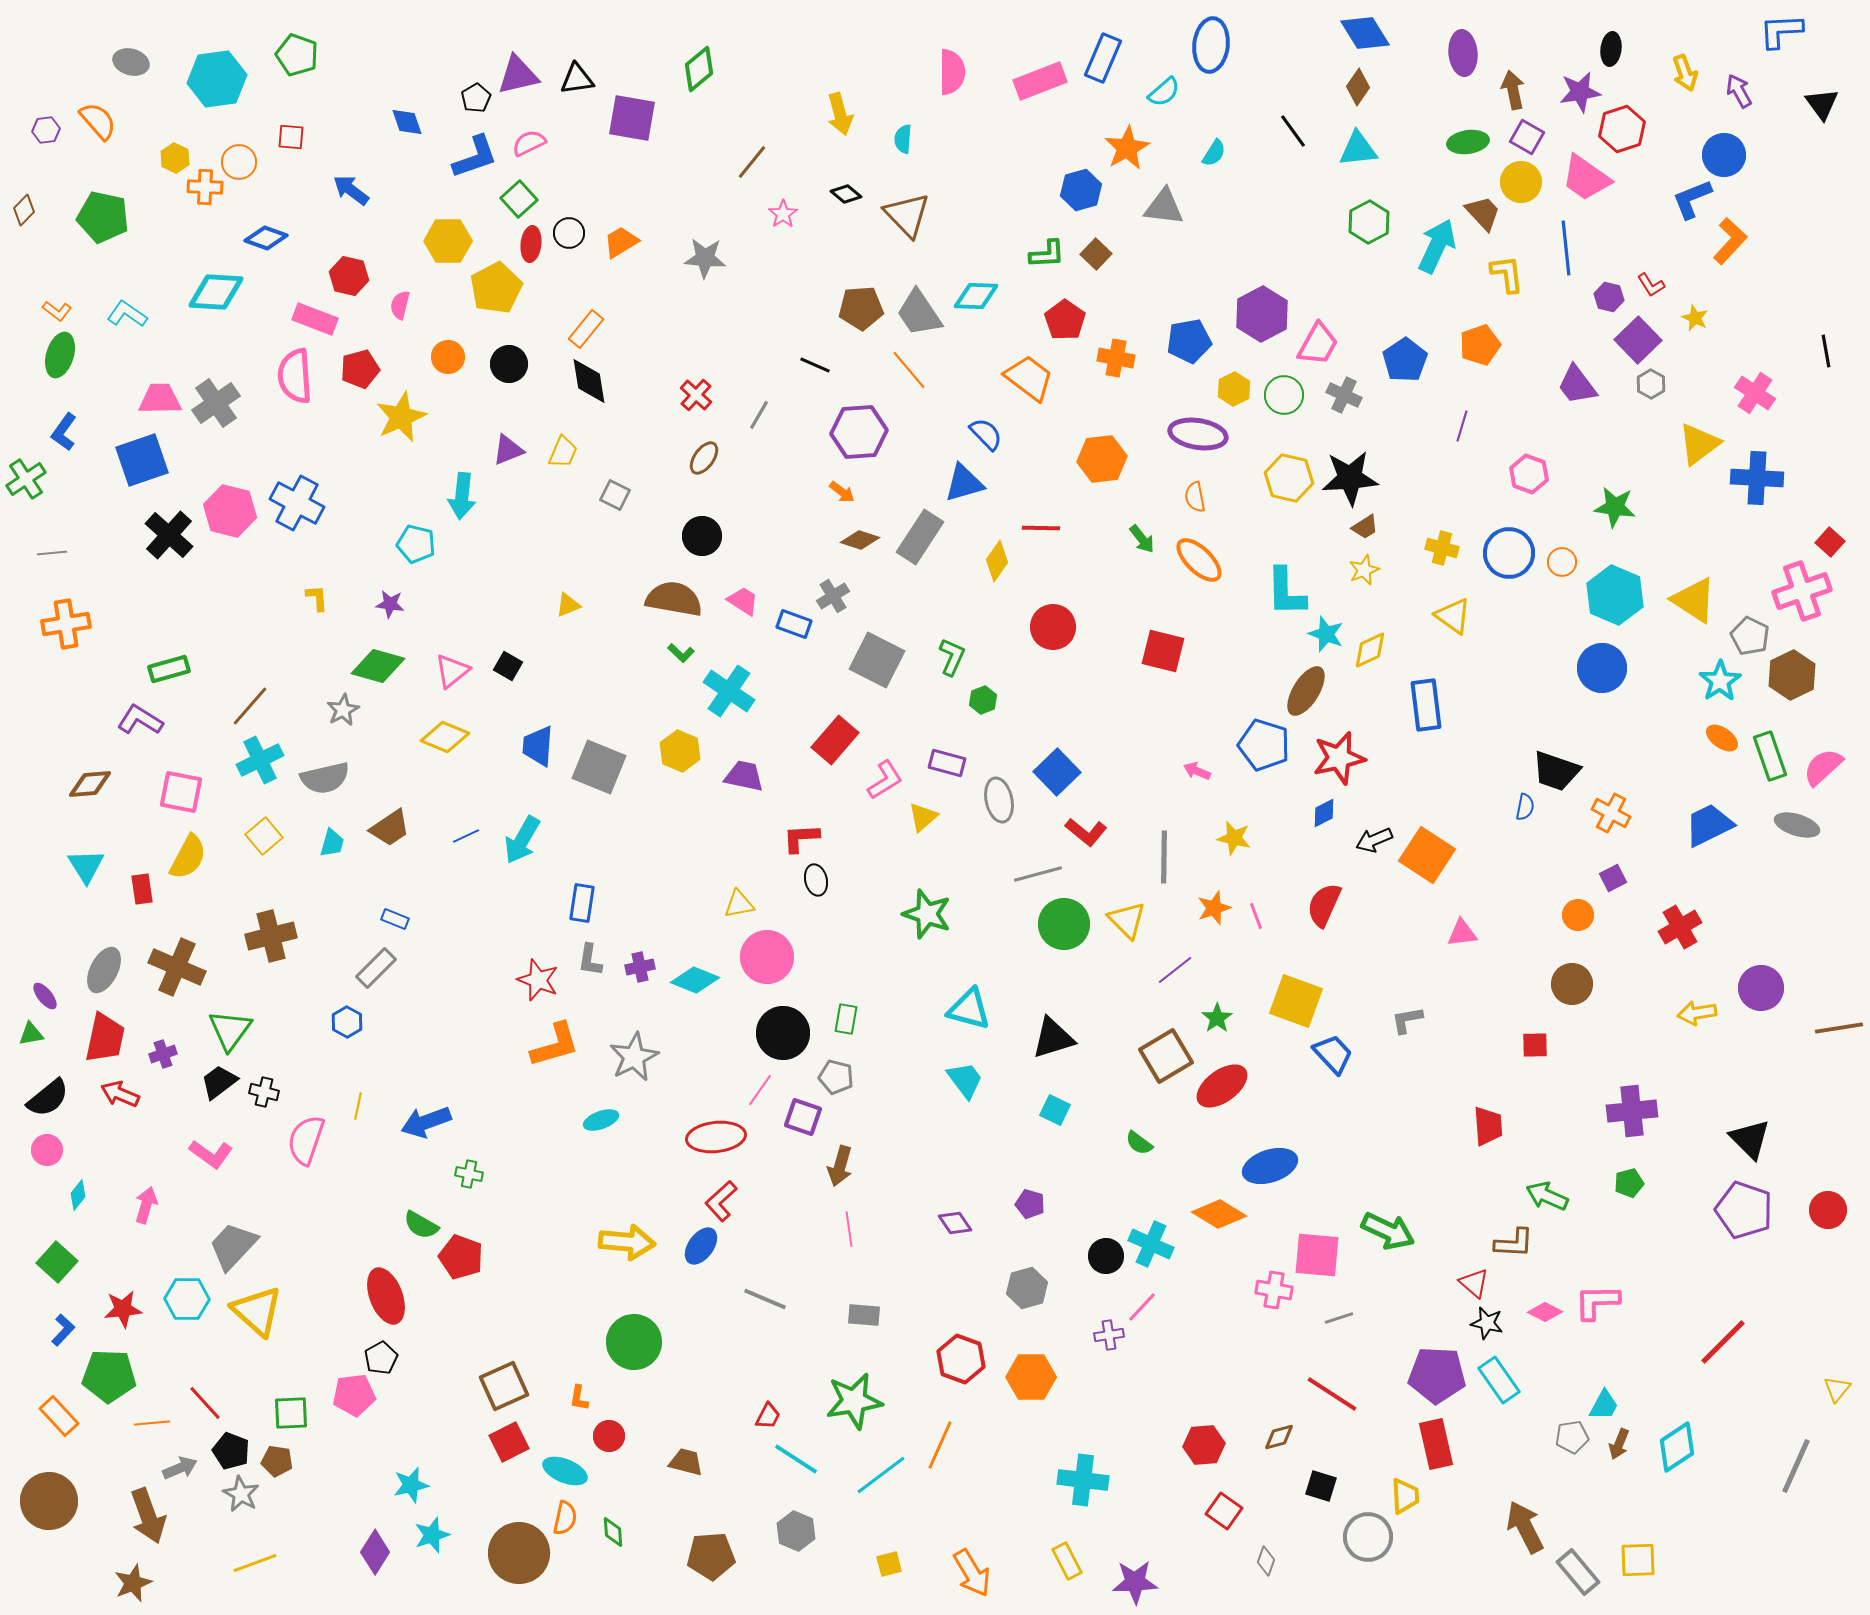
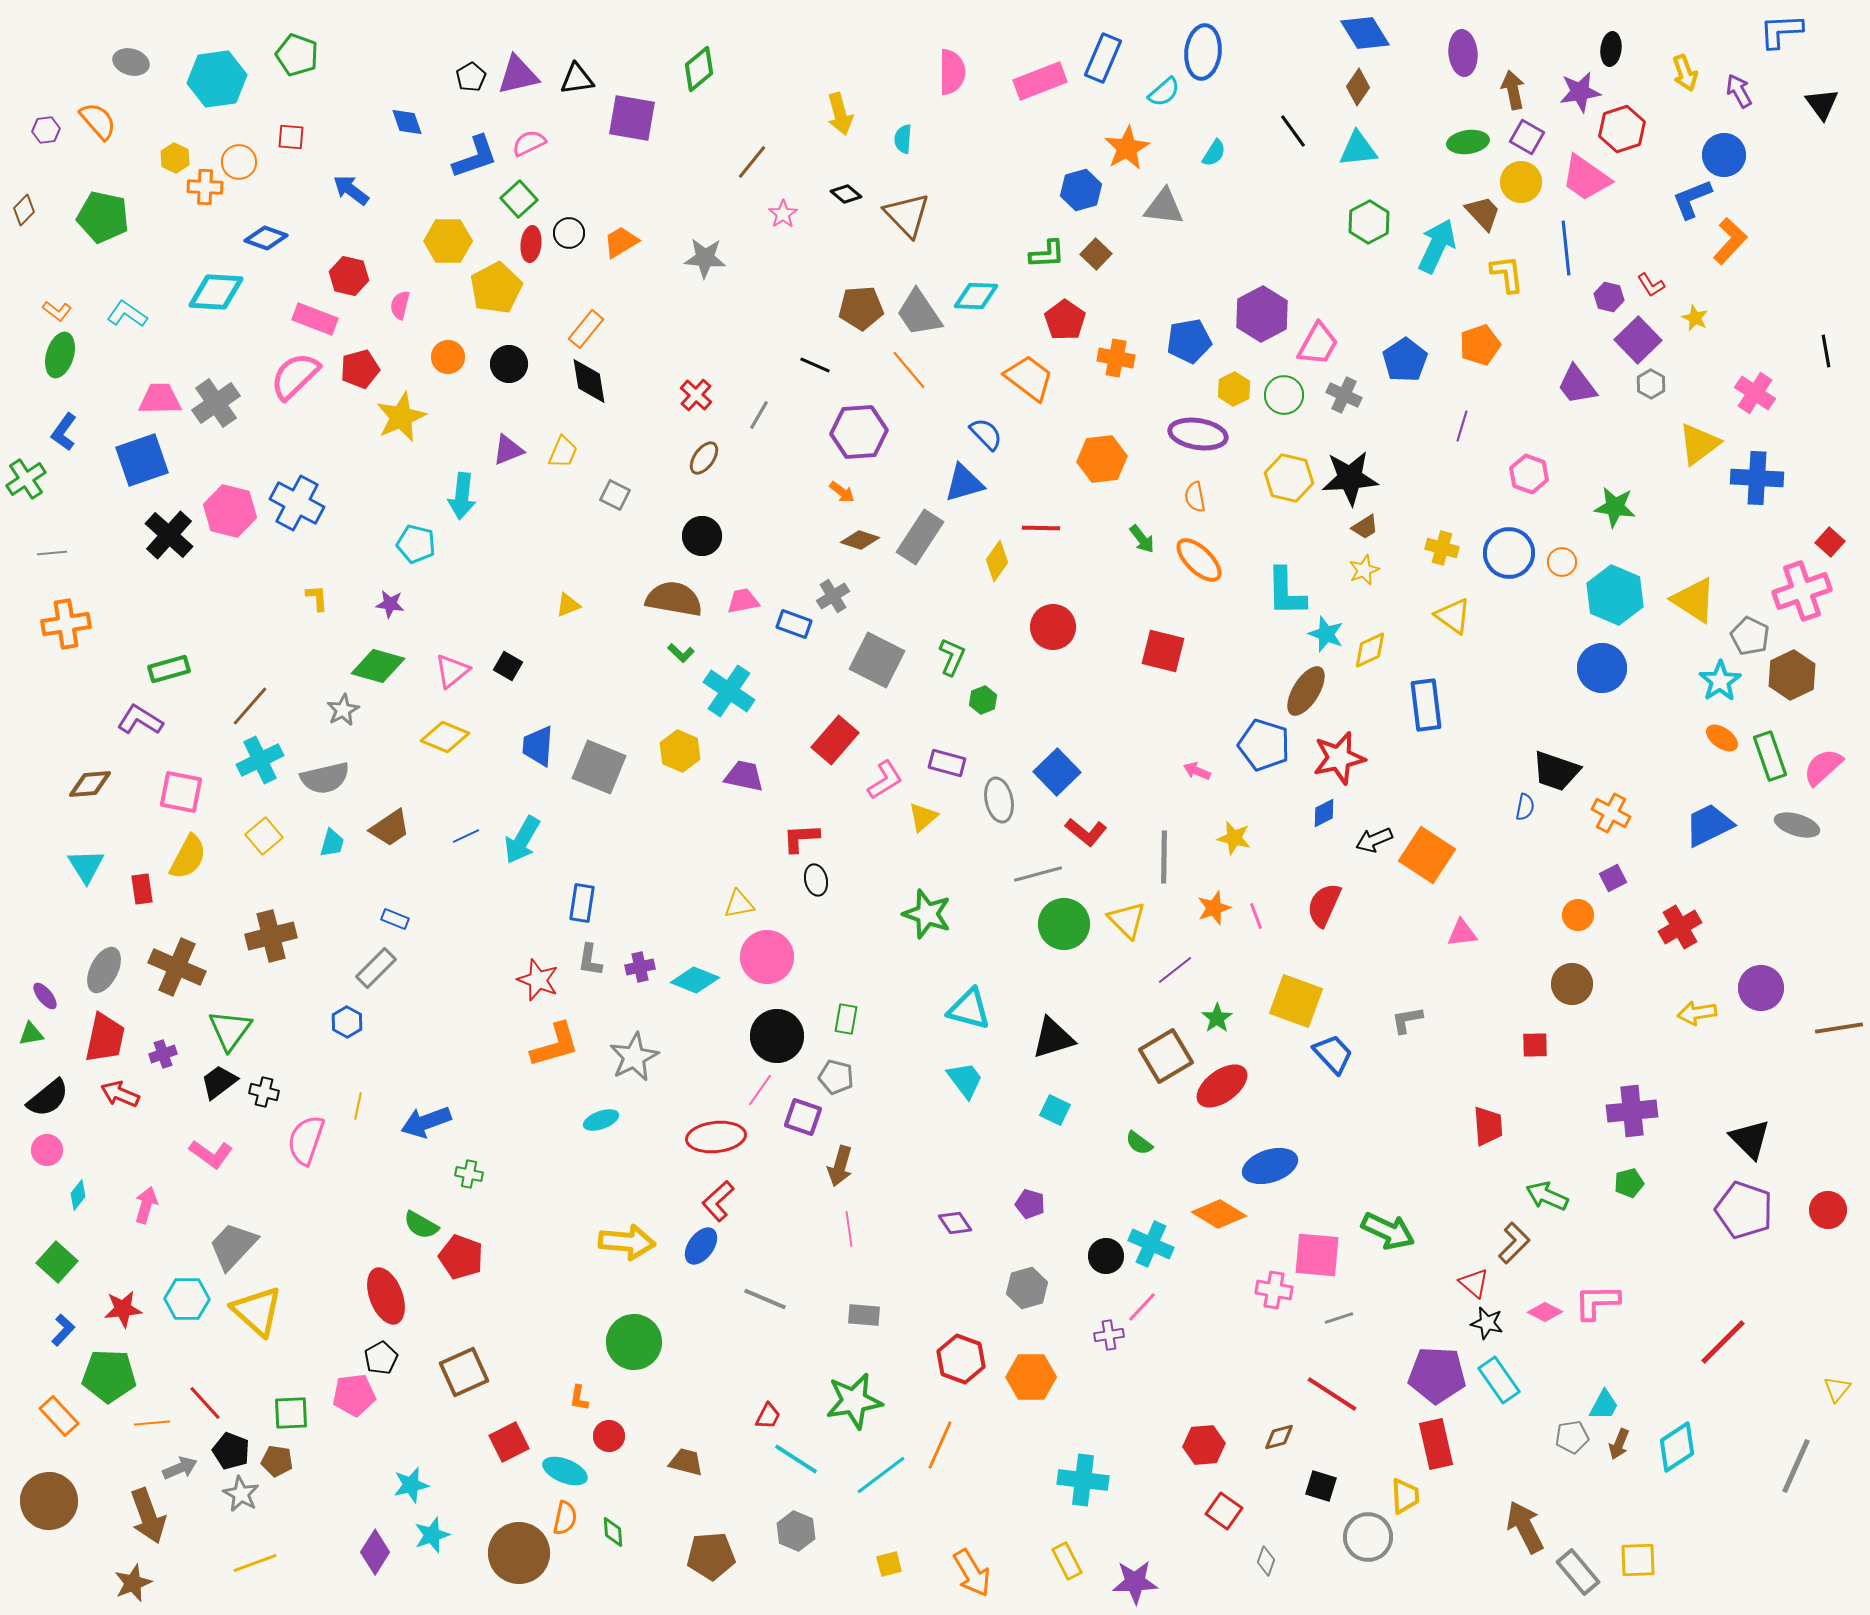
blue ellipse at (1211, 45): moved 8 px left, 7 px down
black pentagon at (476, 98): moved 5 px left, 21 px up
pink semicircle at (295, 376): rotated 50 degrees clockwise
pink trapezoid at (743, 601): rotated 44 degrees counterclockwise
black circle at (783, 1033): moved 6 px left, 3 px down
red L-shape at (721, 1201): moved 3 px left
brown L-shape at (1514, 1243): rotated 48 degrees counterclockwise
brown square at (504, 1386): moved 40 px left, 14 px up
